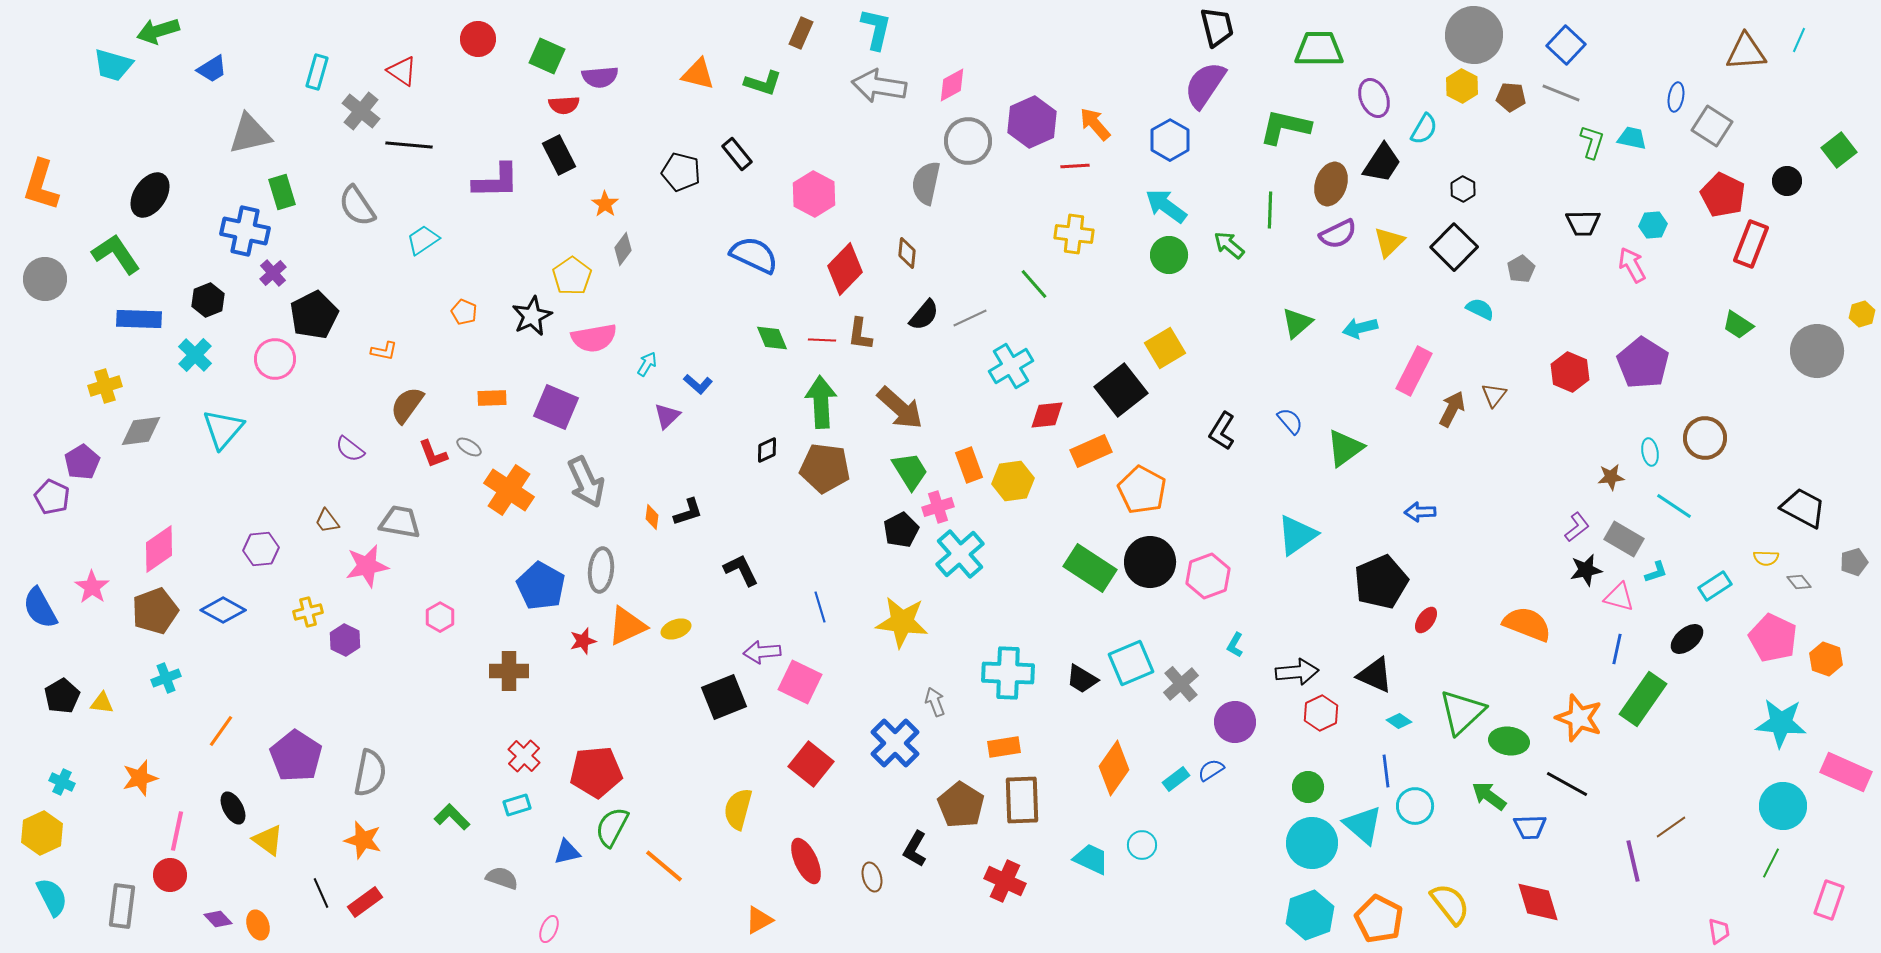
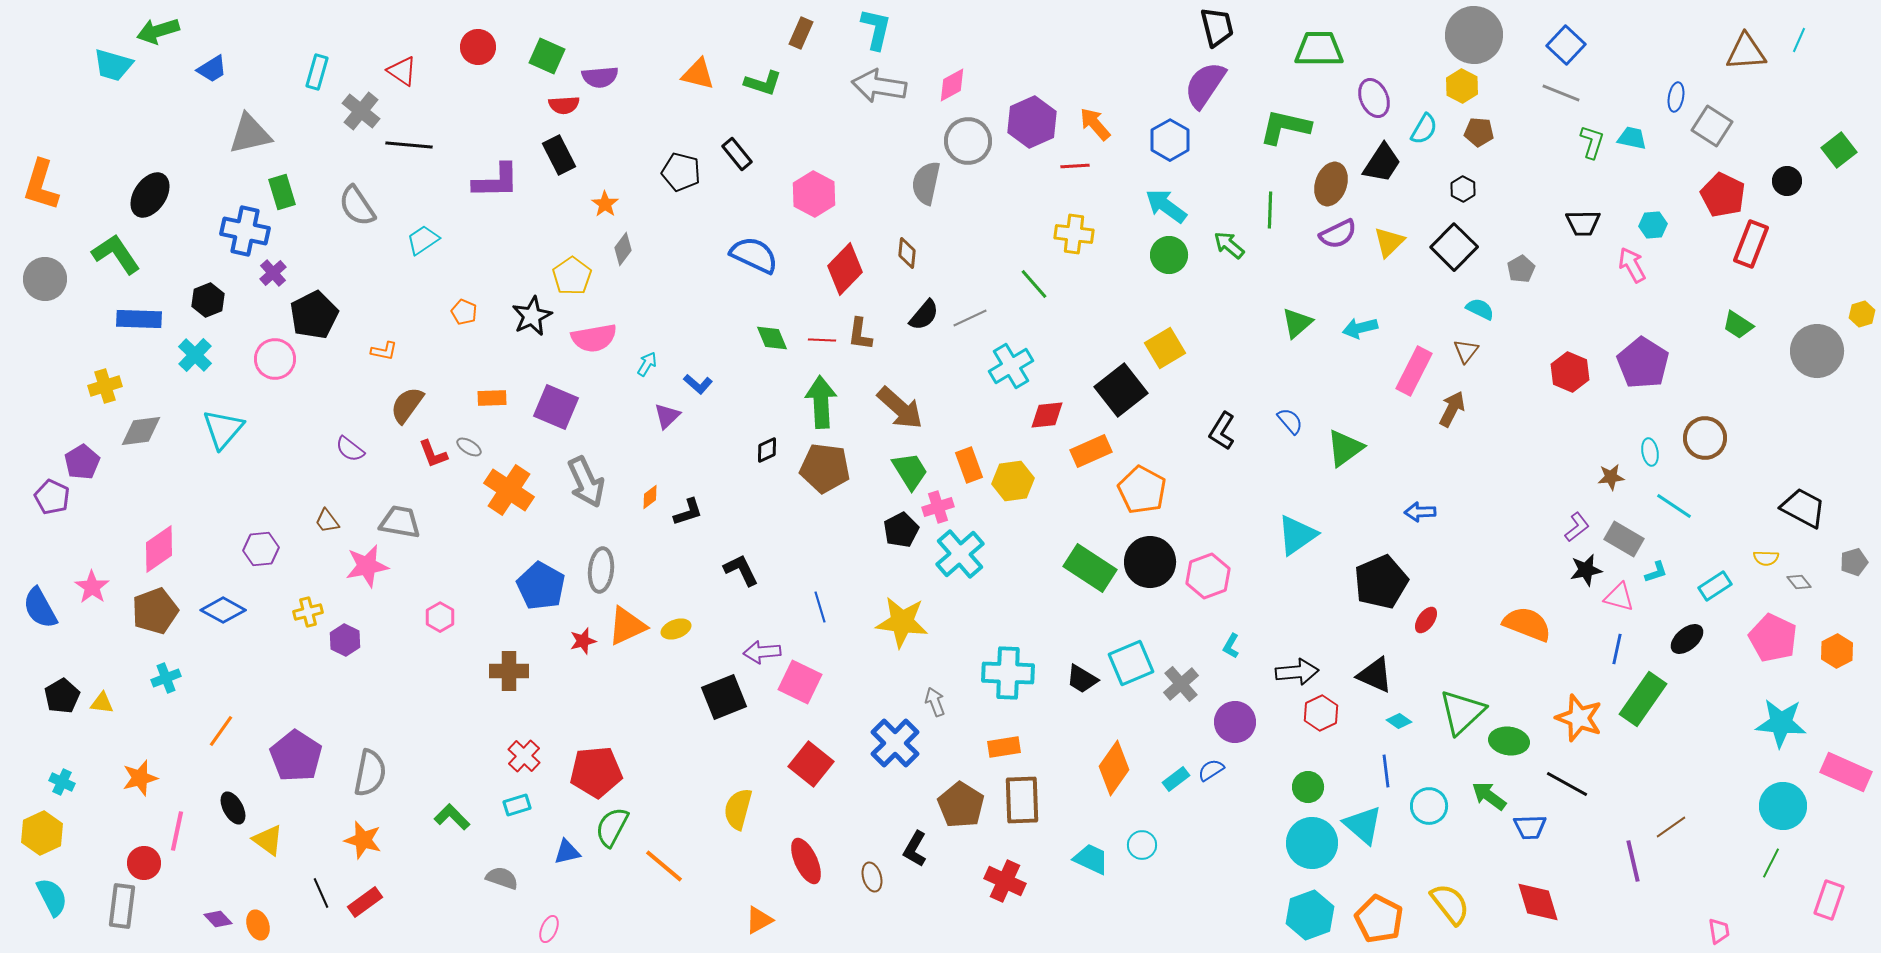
red circle at (478, 39): moved 8 px down
brown pentagon at (1511, 97): moved 32 px left, 35 px down
brown triangle at (1494, 395): moved 28 px left, 44 px up
orange diamond at (652, 517): moved 2 px left, 20 px up; rotated 45 degrees clockwise
cyan L-shape at (1235, 645): moved 4 px left, 1 px down
orange hexagon at (1826, 659): moved 11 px right, 8 px up; rotated 12 degrees clockwise
cyan circle at (1415, 806): moved 14 px right
red circle at (170, 875): moved 26 px left, 12 px up
